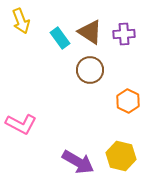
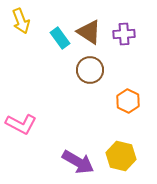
brown triangle: moved 1 px left
